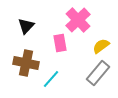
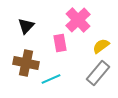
cyan line: rotated 24 degrees clockwise
